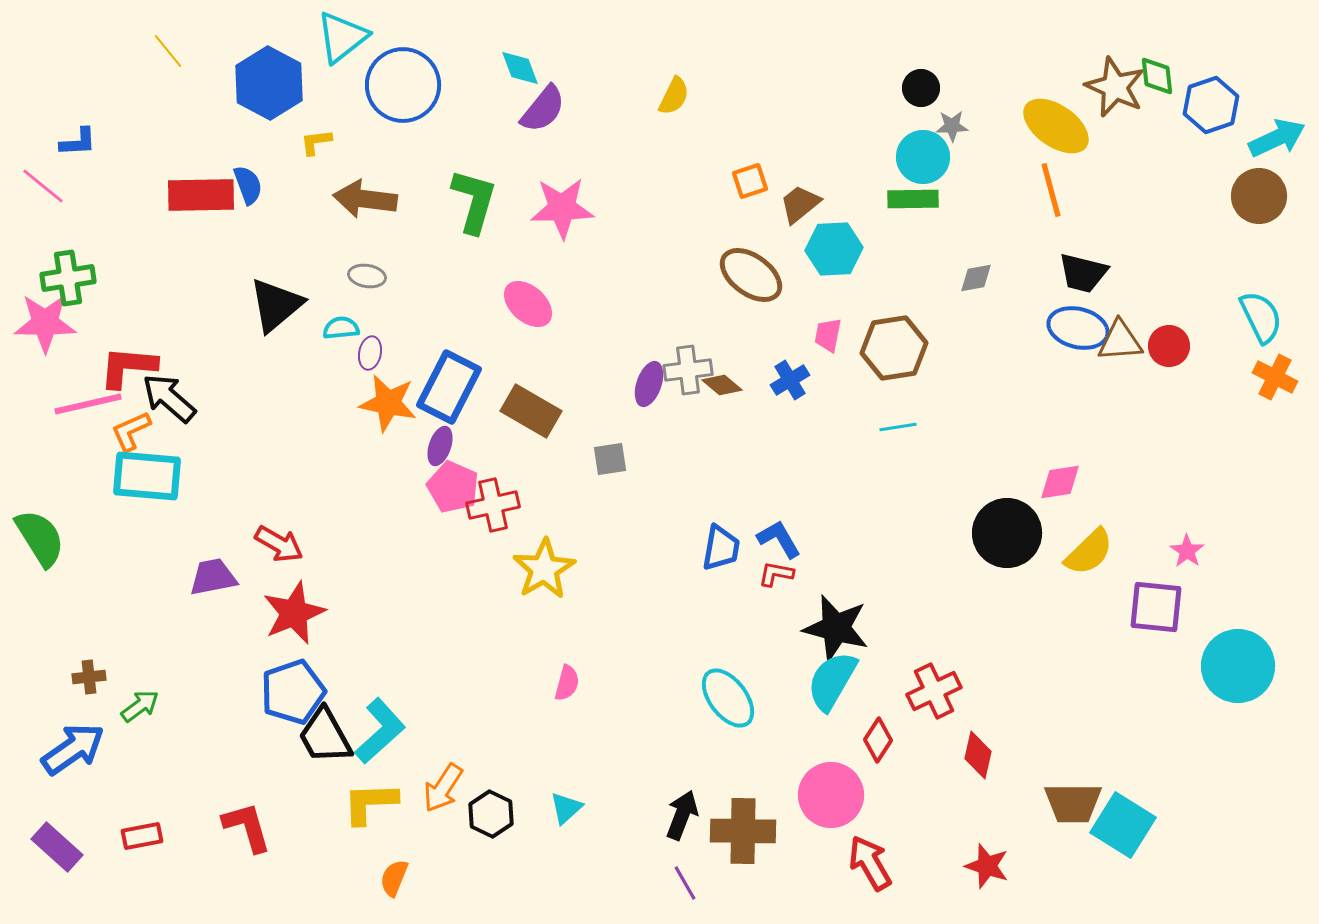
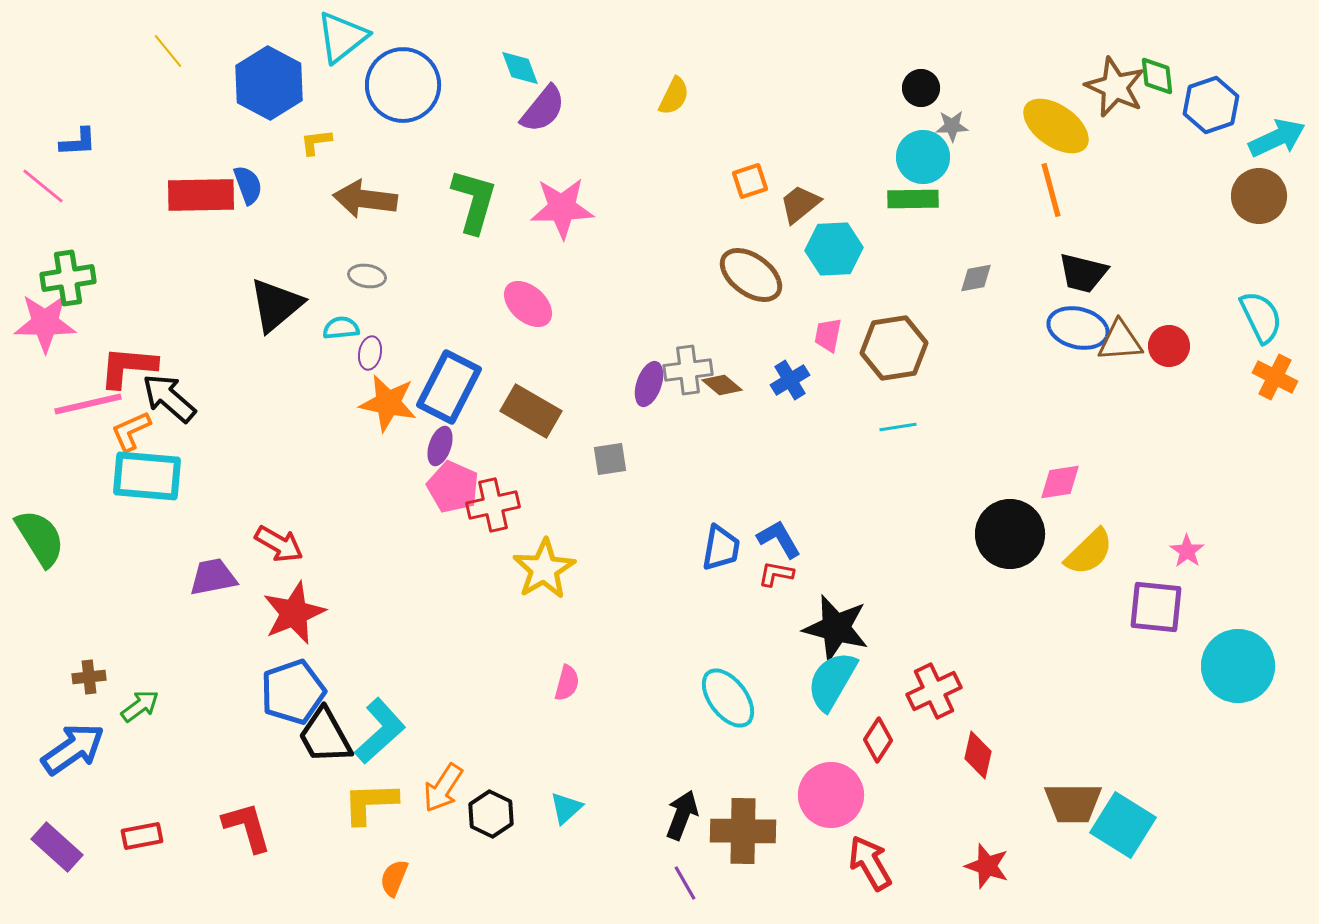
black circle at (1007, 533): moved 3 px right, 1 px down
